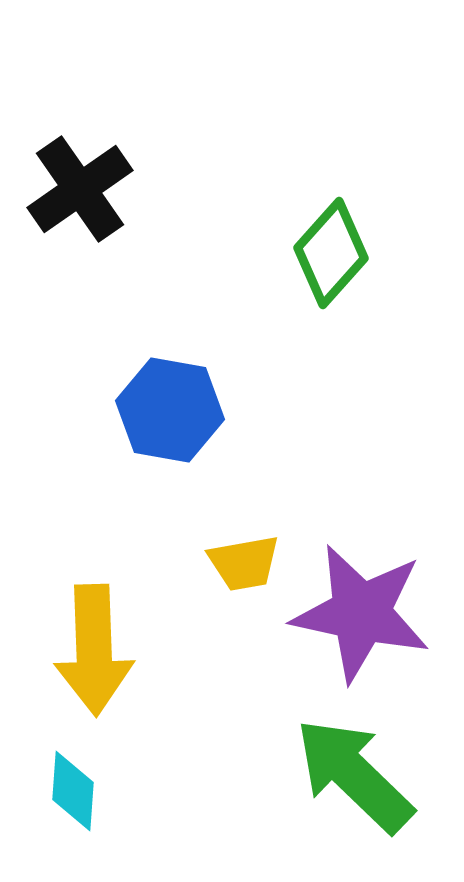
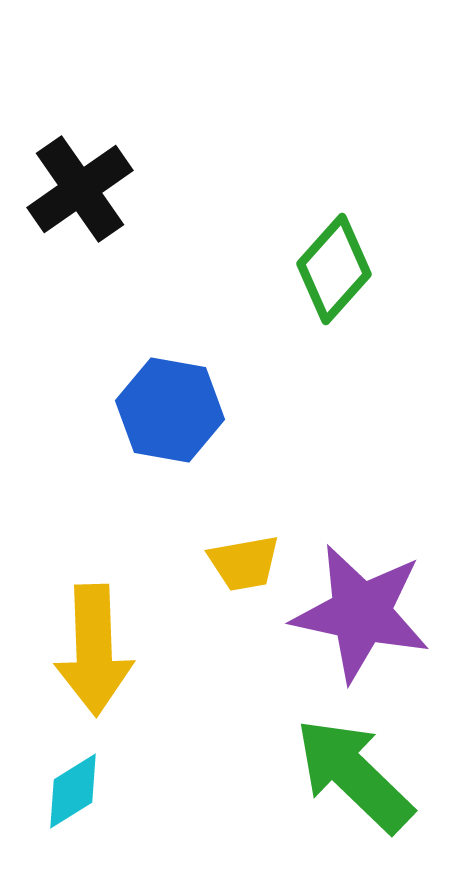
green diamond: moved 3 px right, 16 px down
cyan diamond: rotated 54 degrees clockwise
